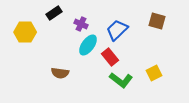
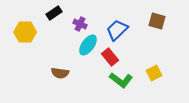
purple cross: moved 1 px left
